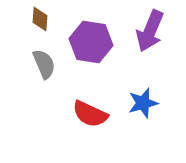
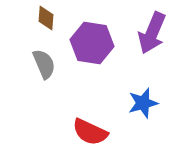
brown diamond: moved 6 px right, 1 px up
purple arrow: moved 2 px right, 2 px down
purple hexagon: moved 1 px right, 1 px down
red semicircle: moved 18 px down
